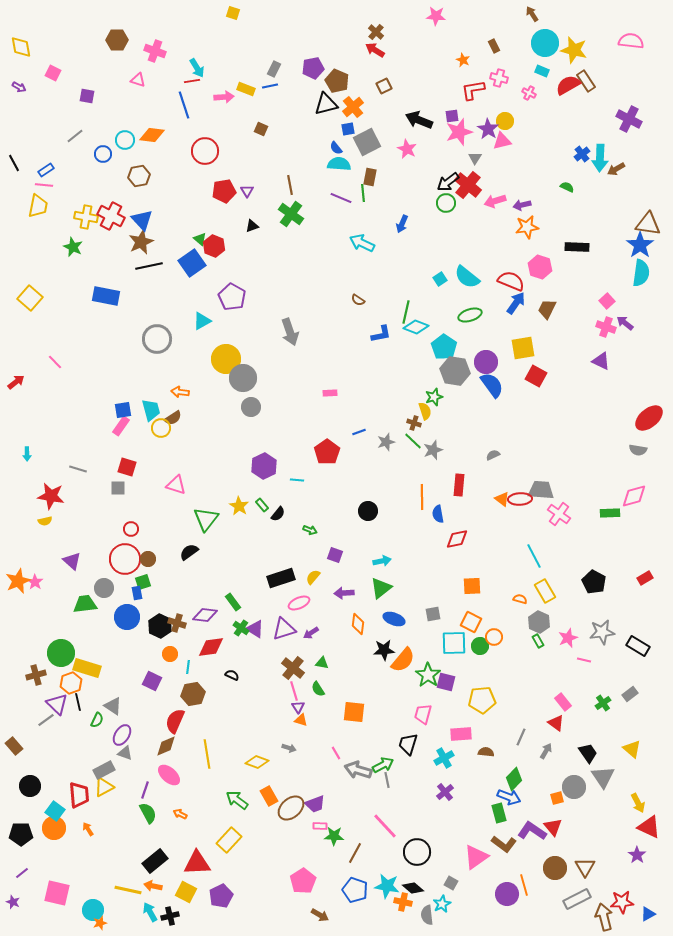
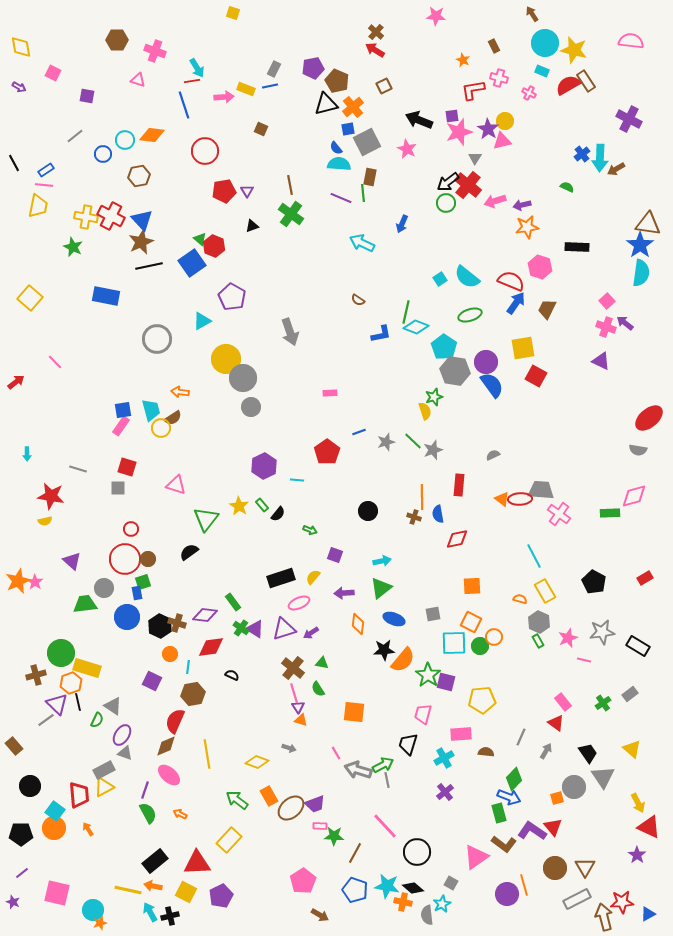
brown cross at (414, 423): moved 94 px down
pink line at (294, 691): moved 2 px down
